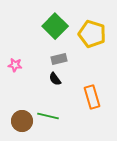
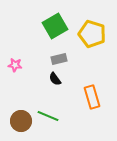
green square: rotated 15 degrees clockwise
green line: rotated 10 degrees clockwise
brown circle: moved 1 px left
